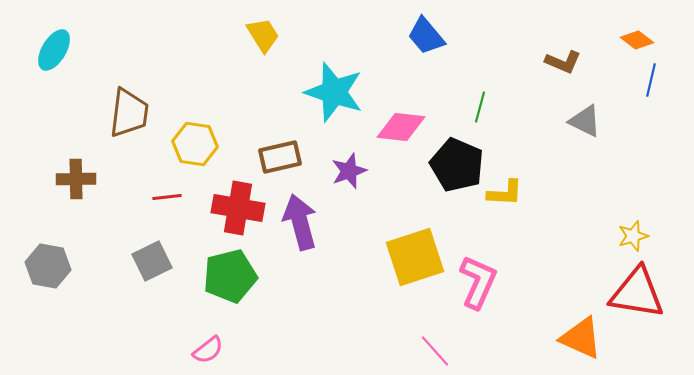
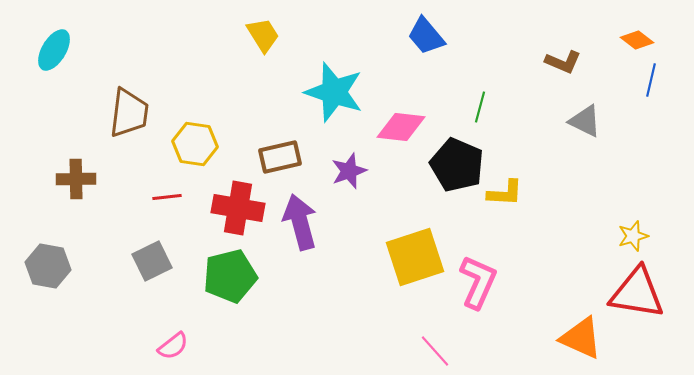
pink semicircle: moved 35 px left, 4 px up
